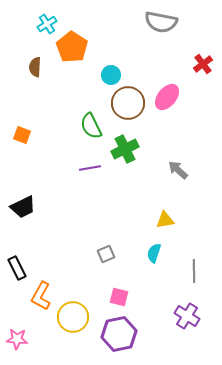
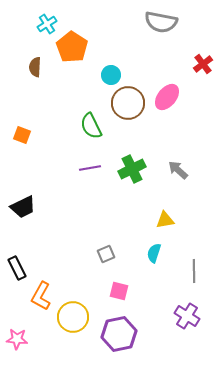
green cross: moved 7 px right, 20 px down
pink square: moved 6 px up
